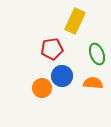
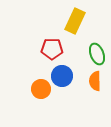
red pentagon: rotated 10 degrees clockwise
orange semicircle: moved 2 px right, 2 px up; rotated 96 degrees counterclockwise
orange circle: moved 1 px left, 1 px down
